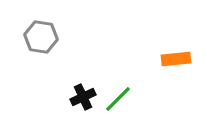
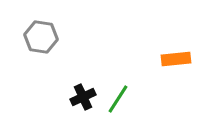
green line: rotated 12 degrees counterclockwise
